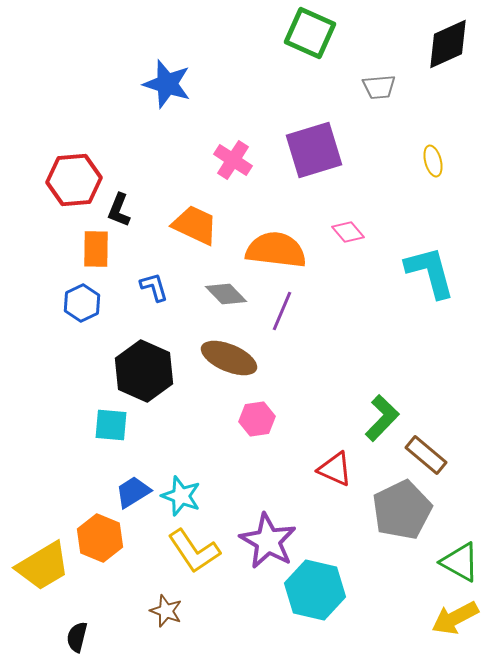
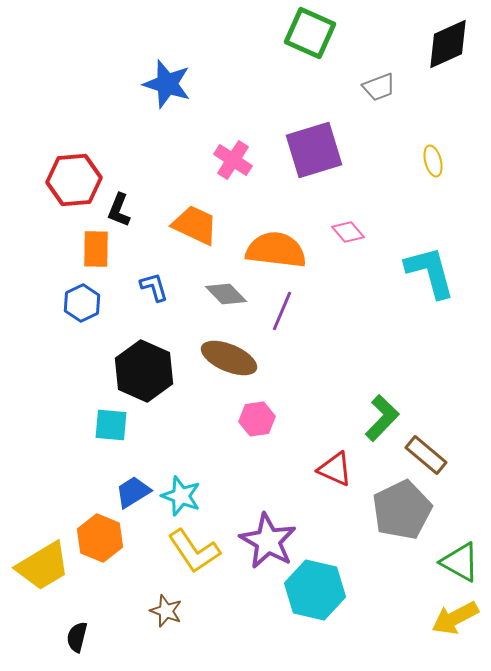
gray trapezoid: rotated 16 degrees counterclockwise
